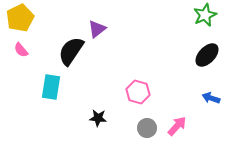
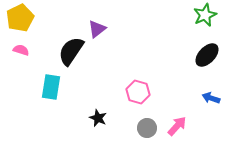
pink semicircle: rotated 147 degrees clockwise
black star: rotated 18 degrees clockwise
